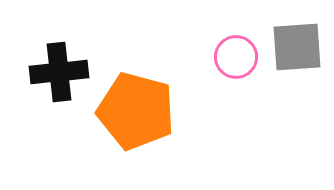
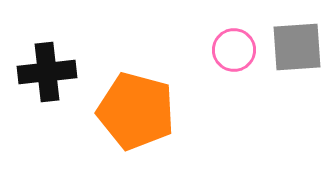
pink circle: moved 2 px left, 7 px up
black cross: moved 12 px left
